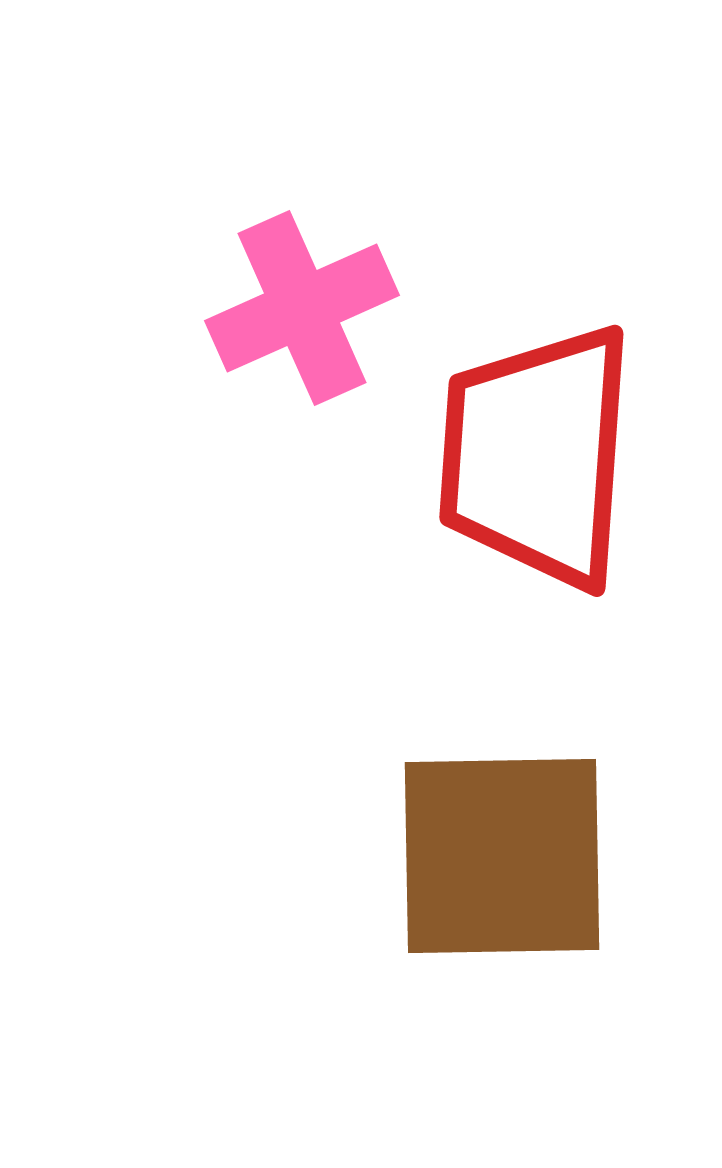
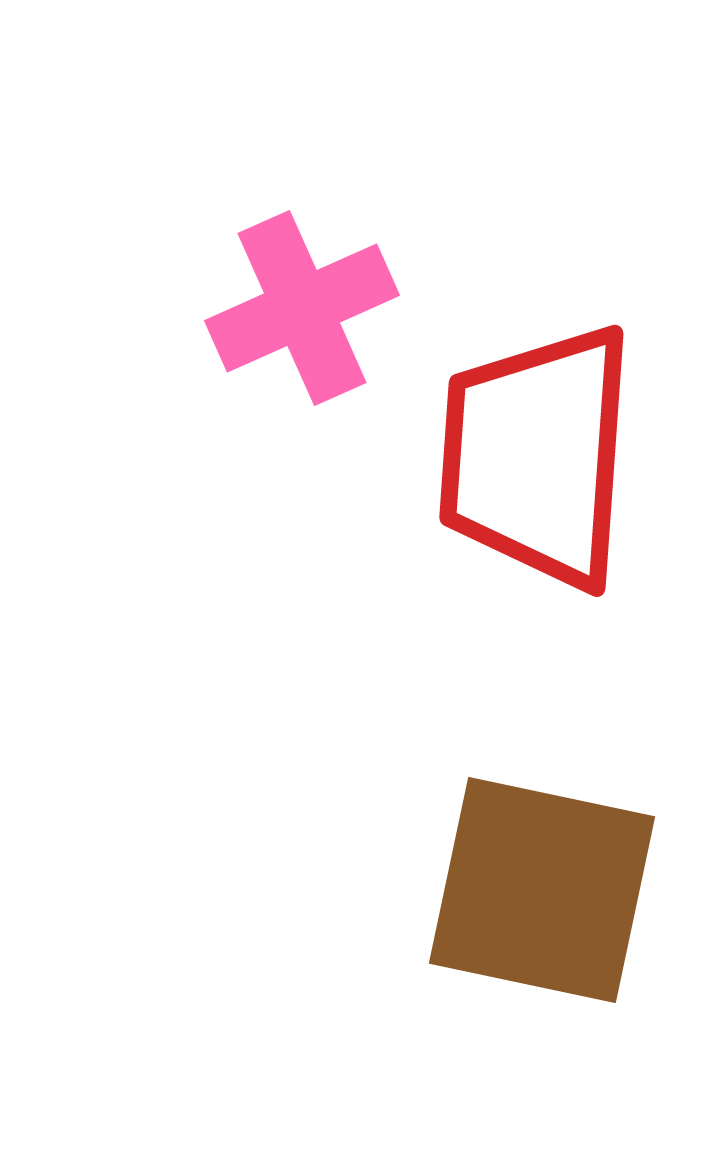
brown square: moved 40 px right, 34 px down; rotated 13 degrees clockwise
